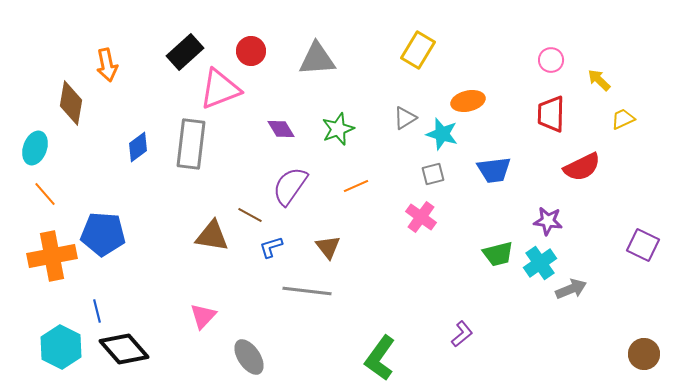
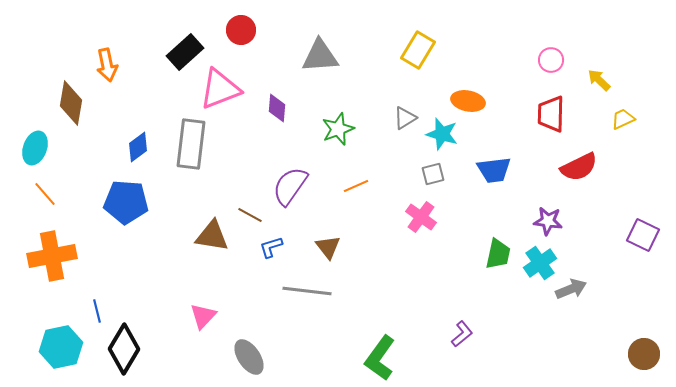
red circle at (251, 51): moved 10 px left, 21 px up
gray triangle at (317, 59): moved 3 px right, 3 px up
orange ellipse at (468, 101): rotated 24 degrees clockwise
purple diamond at (281, 129): moved 4 px left, 21 px up; rotated 36 degrees clockwise
red semicircle at (582, 167): moved 3 px left
blue pentagon at (103, 234): moved 23 px right, 32 px up
purple square at (643, 245): moved 10 px up
green trapezoid at (498, 254): rotated 64 degrees counterclockwise
cyan hexagon at (61, 347): rotated 21 degrees clockwise
black diamond at (124, 349): rotated 72 degrees clockwise
